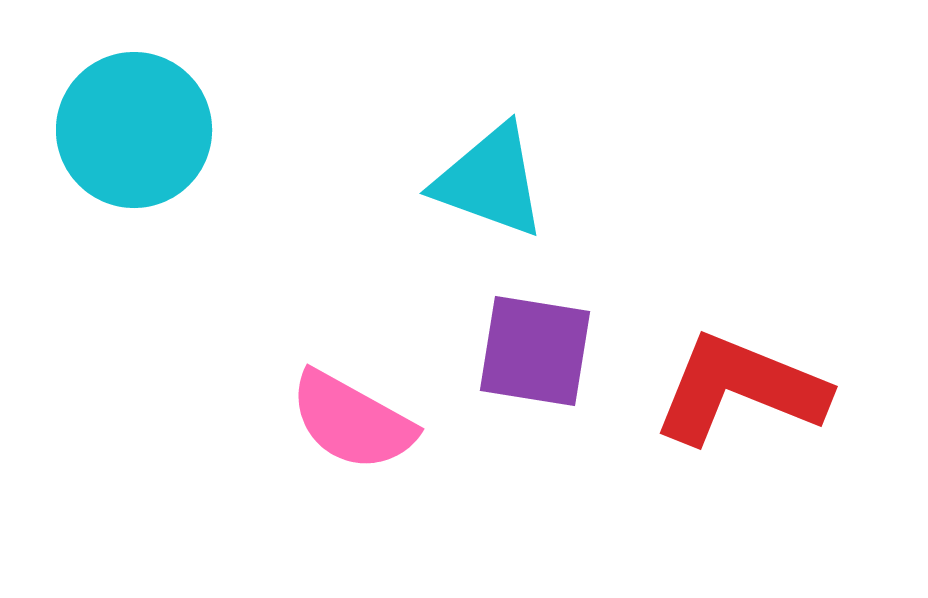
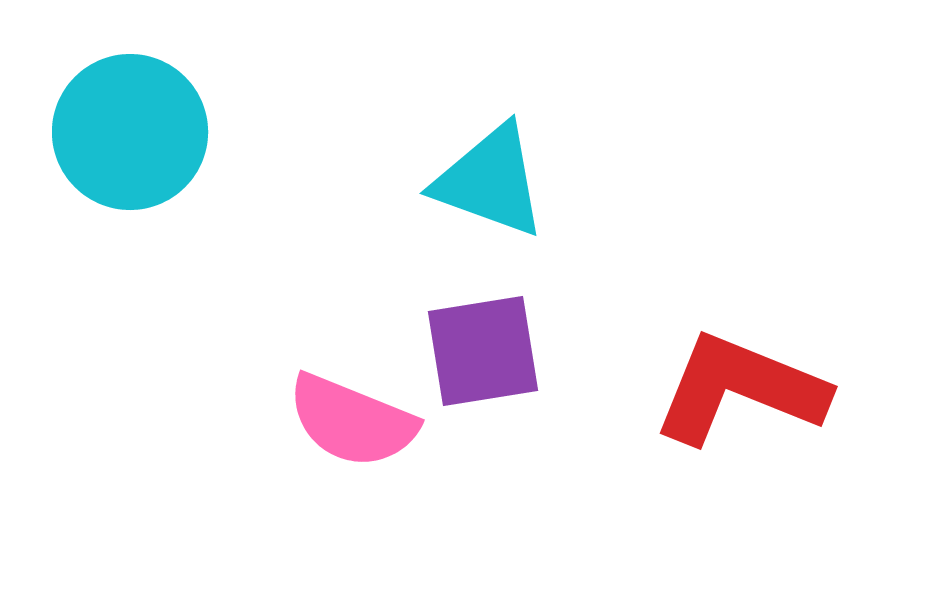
cyan circle: moved 4 px left, 2 px down
purple square: moved 52 px left; rotated 18 degrees counterclockwise
pink semicircle: rotated 7 degrees counterclockwise
